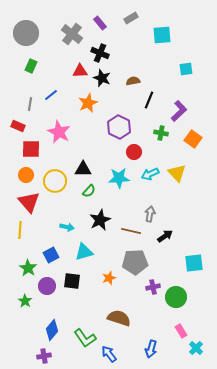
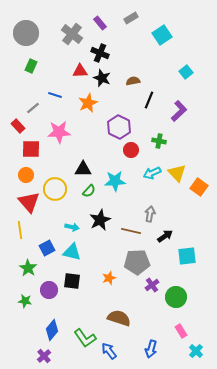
cyan square at (162, 35): rotated 30 degrees counterclockwise
cyan square at (186, 69): moved 3 px down; rotated 32 degrees counterclockwise
blue line at (51, 95): moved 4 px right; rotated 56 degrees clockwise
gray line at (30, 104): moved 3 px right, 4 px down; rotated 40 degrees clockwise
red rectangle at (18, 126): rotated 24 degrees clockwise
pink star at (59, 132): rotated 30 degrees counterclockwise
green cross at (161, 133): moved 2 px left, 8 px down
orange square at (193, 139): moved 6 px right, 48 px down
red circle at (134, 152): moved 3 px left, 2 px up
cyan arrow at (150, 174): moved 2 px right, 1 px up
cyan star at (119, 178): moved 4 px left, 3 px down
yellow circle at (55, 181): moved 8 px down
cyan arrow at (67, 227): moved 5 px right
yellow line at (20, 230): rotated 12 degrees counterclockwise
cyan triangle at (84, 252): moved 12 px left; rotated 30 degrees clockwise
blue square at (51, 255): moved 4 px left, 7 px up
gray pentagon at (135, 262): moved 2 px right
cyan square at (194, 263): moved 7 px left, 7 px up
purple circle at (47, 286): moved 2 px right, 4 px down
purple cross at (153, 287): moved 1 px left, 2 px up; rotated 24 degrees counterclockwise
green star at (25, 301): rotated 24 degrees counterclockwise
cyan cross at (196, 348): moved 3 px down
blue arrow at (109, 354): moved 3 px up
purple cross at (44, 356): rotated 32 degrees counterclockwise
